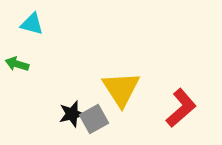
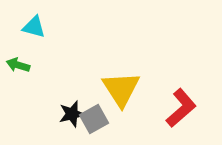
cyan triangle: moved 2 px right, 3 px down
green arrow: moved 1 px right, 1 px down
